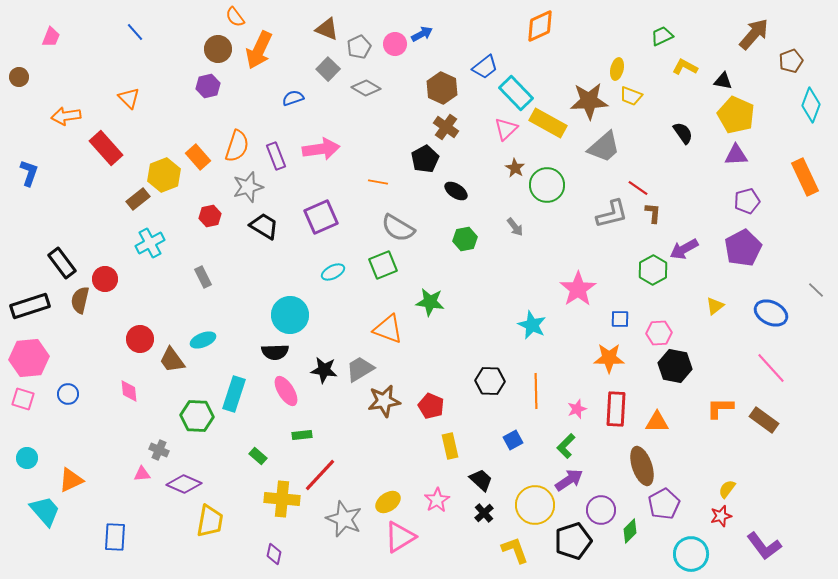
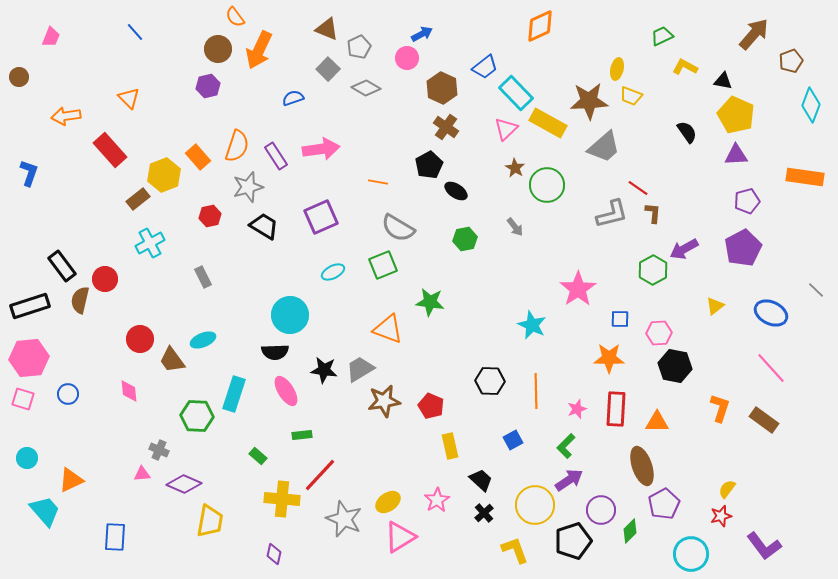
pink circle at (395, 44): moved 12 px right, 14 px down
black semicircle at (683, 133): moved 4 px right, 1 px up
red rectangle at (106, 148): moved 4 px right, 2 px down
purple rectangle at (276, 156): rotated 12 degrees counterclockwise
black pentagon at (425, 159): moved 4 px right, 6 px down
orange rectangle at (805, 177): rotated 57 degrees counterclockwise
black rectangle at (62, 263): moved 3 px down
orange L-shape at (720, 408): rotated 108 degrees clockwise
